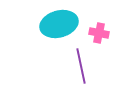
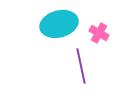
pink cross: rotated 18 degrees clockwise
